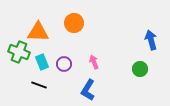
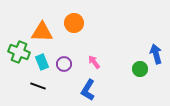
orange triangle: moved 4 px right
blue arrow: moved 5 px right, 14 px down
pink arrow: rotated 16 degrees counterclockwise
black line: moved 1 px left, 1 px down
